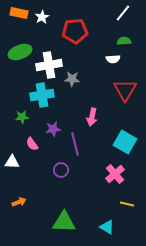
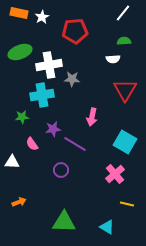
purple line: rotated 45 degrees counterclockwise
